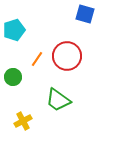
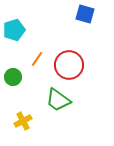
red circle: moved 2 px right, 9 px down
